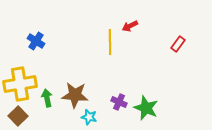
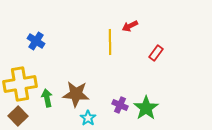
red rectangle: moved 22 px left, 9 px down
brown star: moved 1 px right, 1 px up
purple cross: moved 1 px right, 3 px down
green star: rotated 15 degrees clockwise
cyan star: moved 1 px left, 1 px down; rotated 21 degrees clockwise
